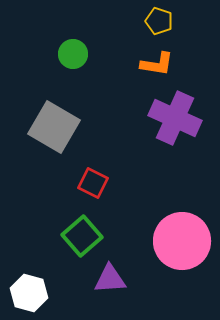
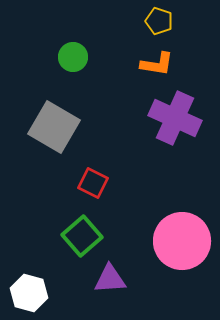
green circle: moved 3 px down
